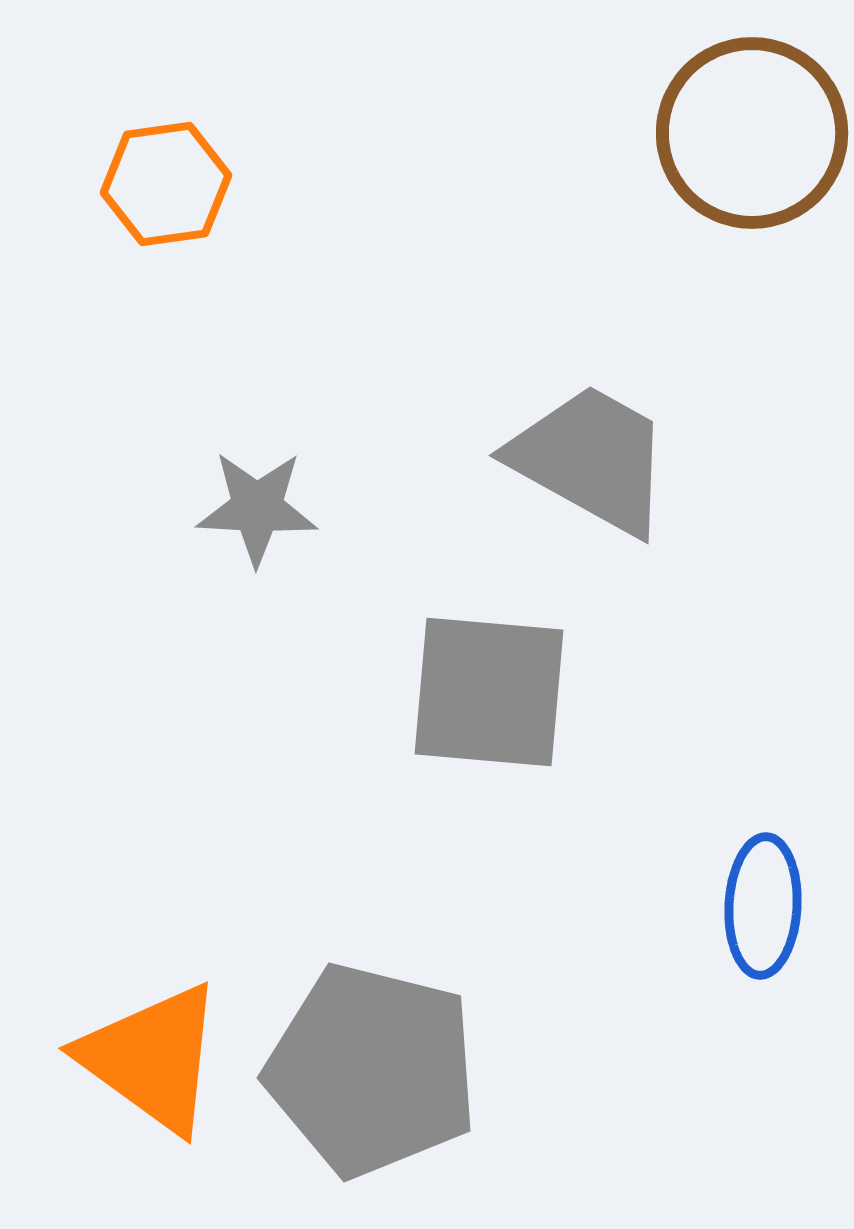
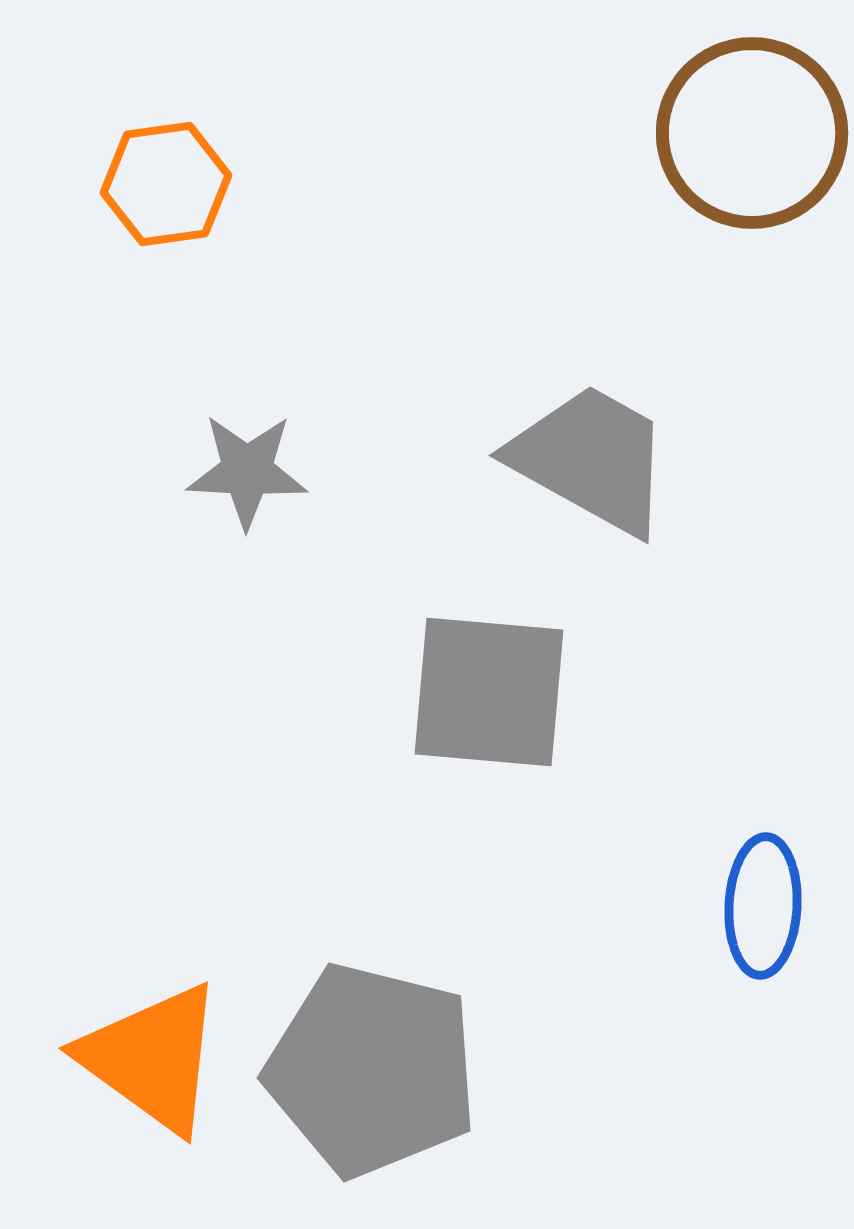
gray star: moved 10 px left, 37 px up
